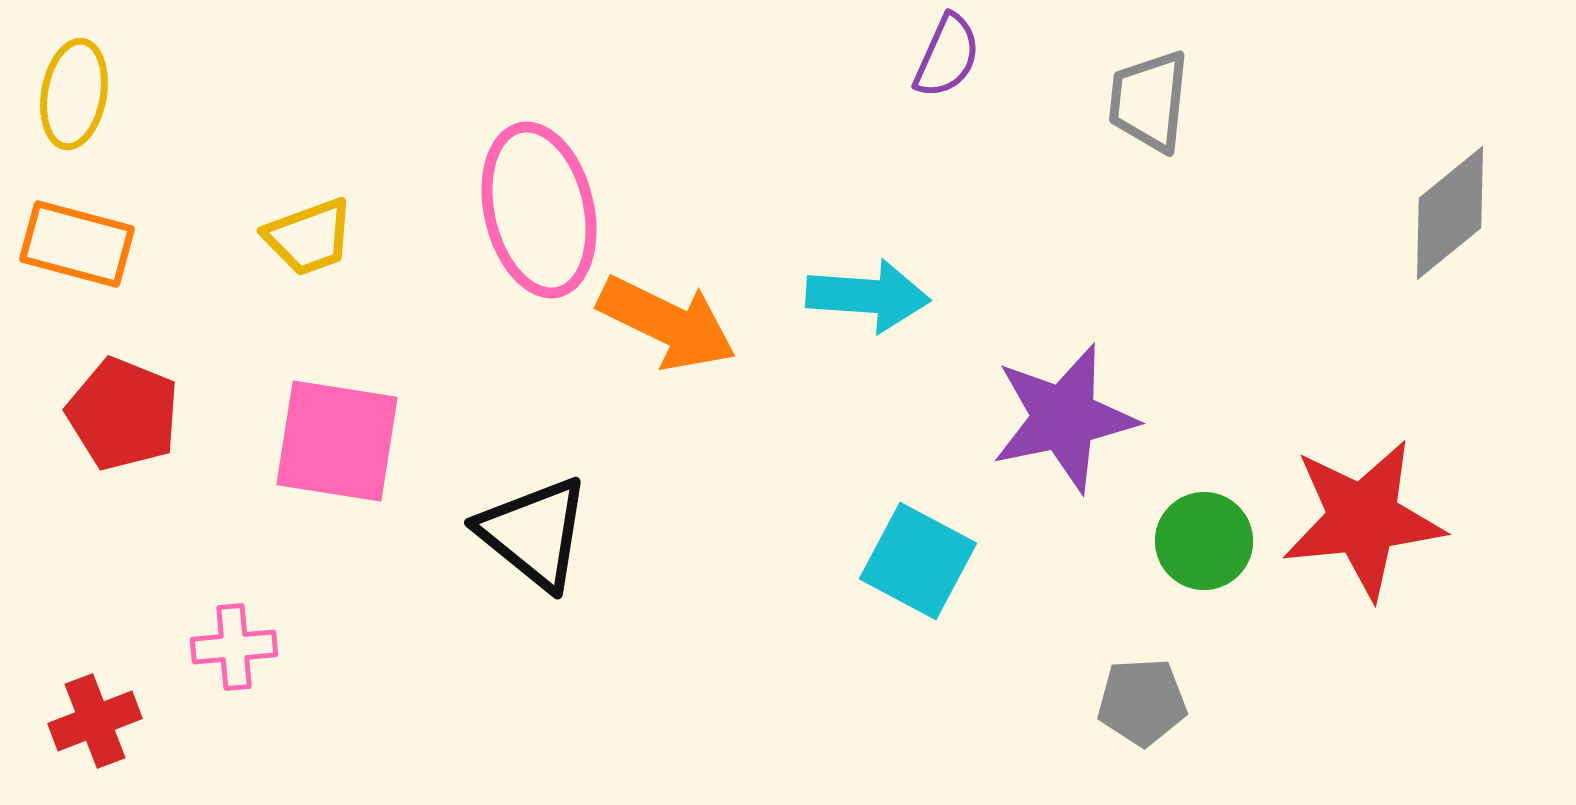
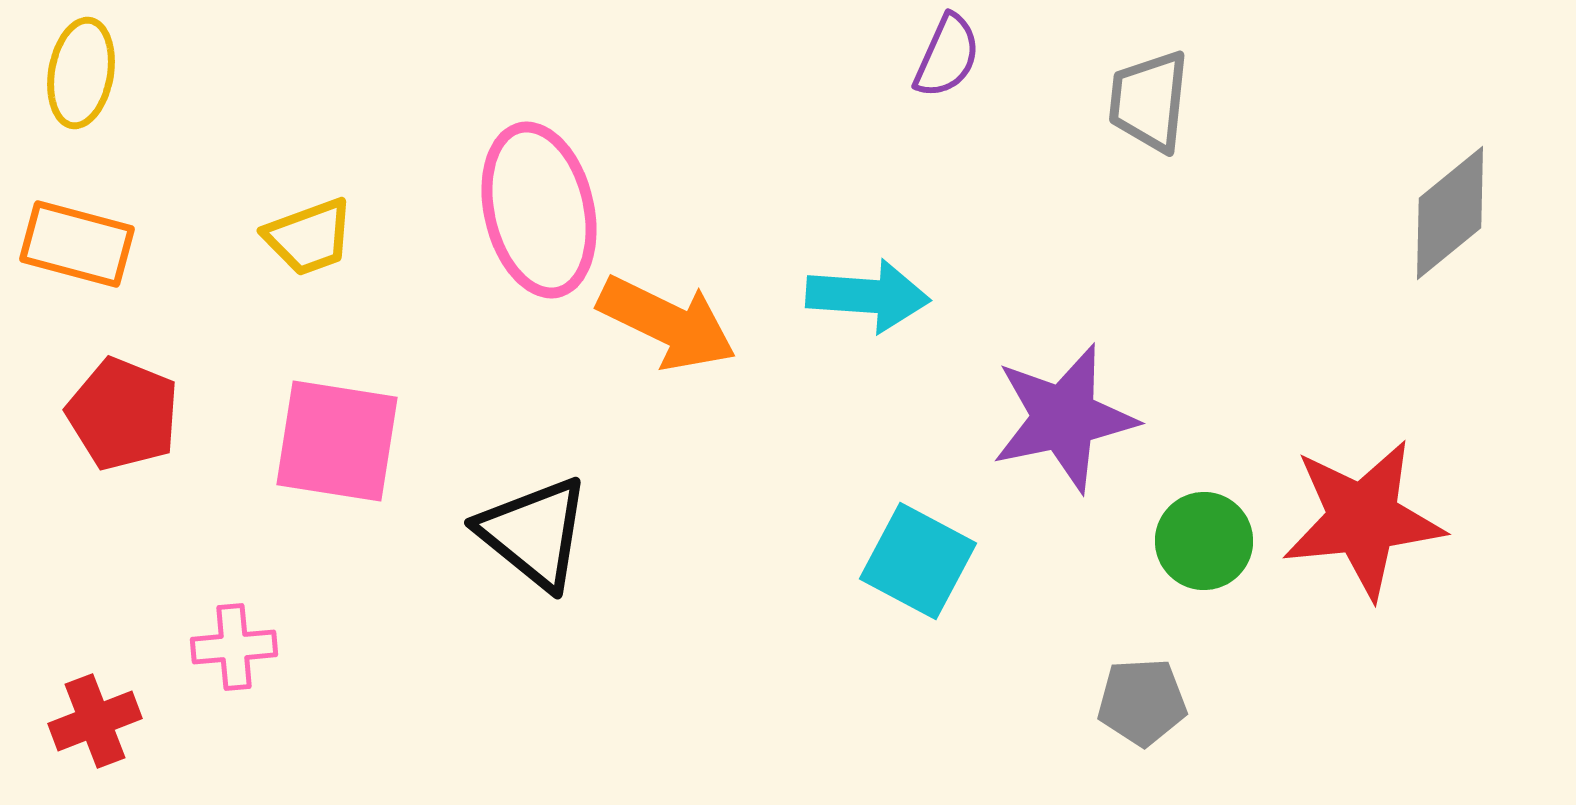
yellow ellipse: moved 7 px right, 21 px up
